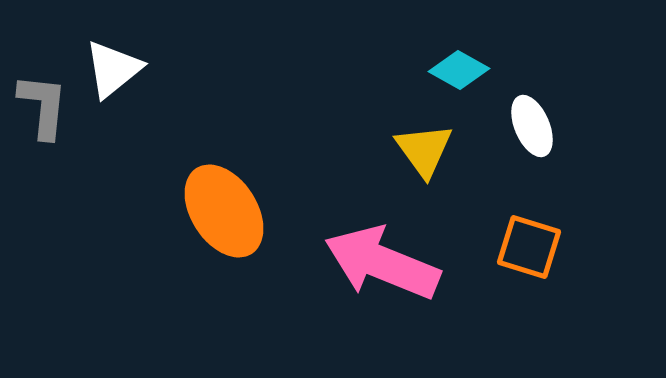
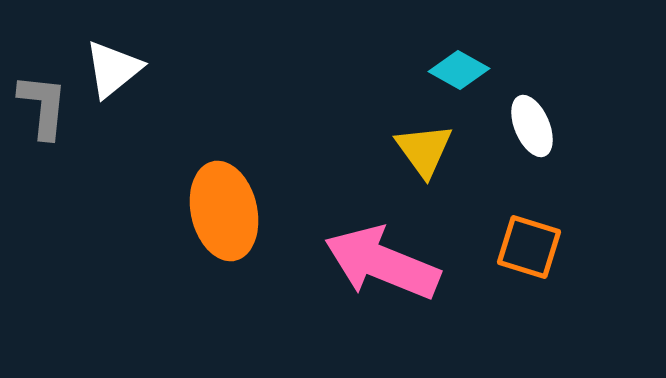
orange ellipse: rotated 20 degrees clockwise
